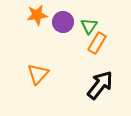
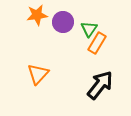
green triangle: moved 3 px down
